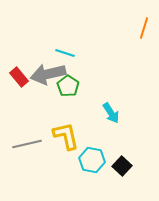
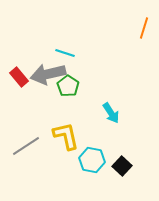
gray line: moved 1 px left, 2 px down; rotated 20 degrees counterclockwise
